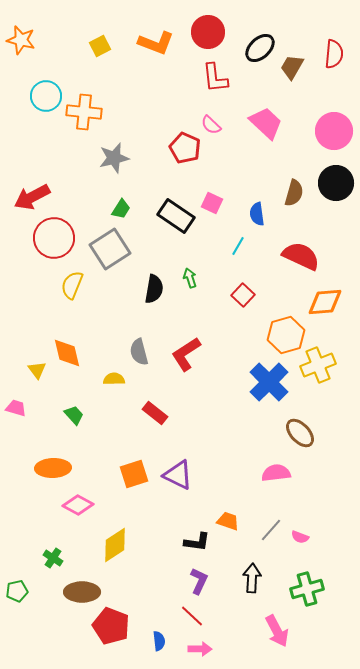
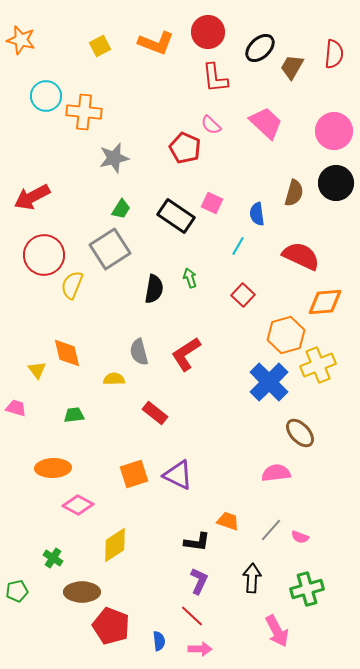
red circle at (54, 238): moved 10 px left, 17 px down
green trapezoid at (74, 415): rotated 55 degrees counterclockwise
